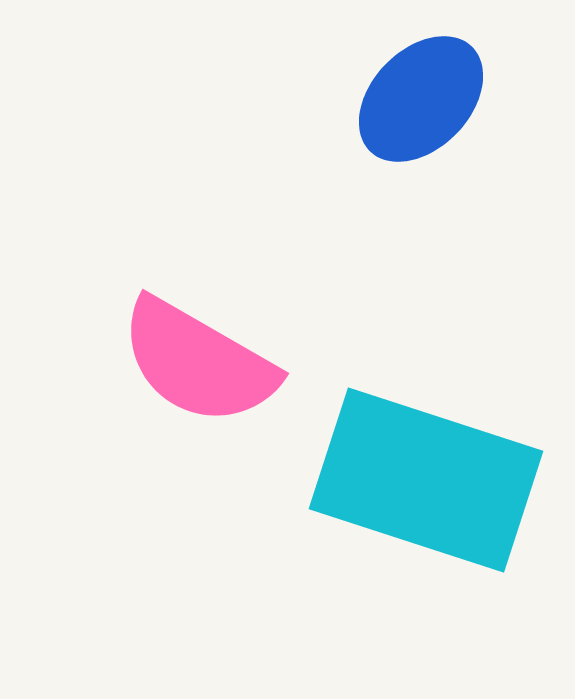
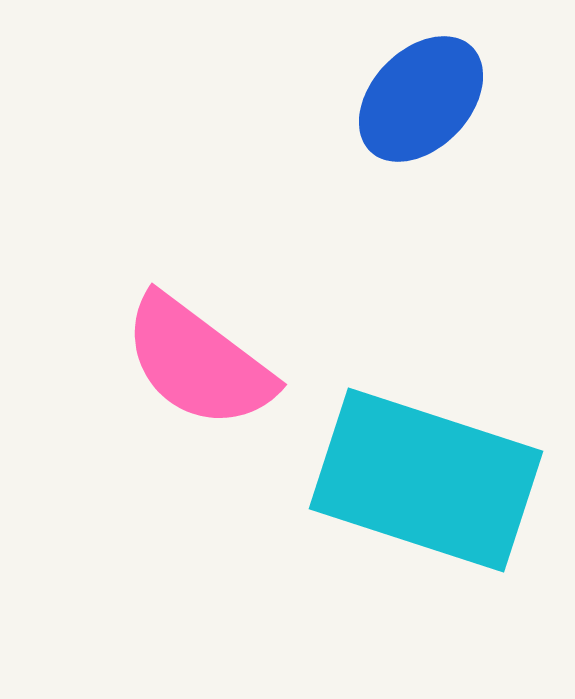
pink semicircle: rotated 7 degrees clockwise
